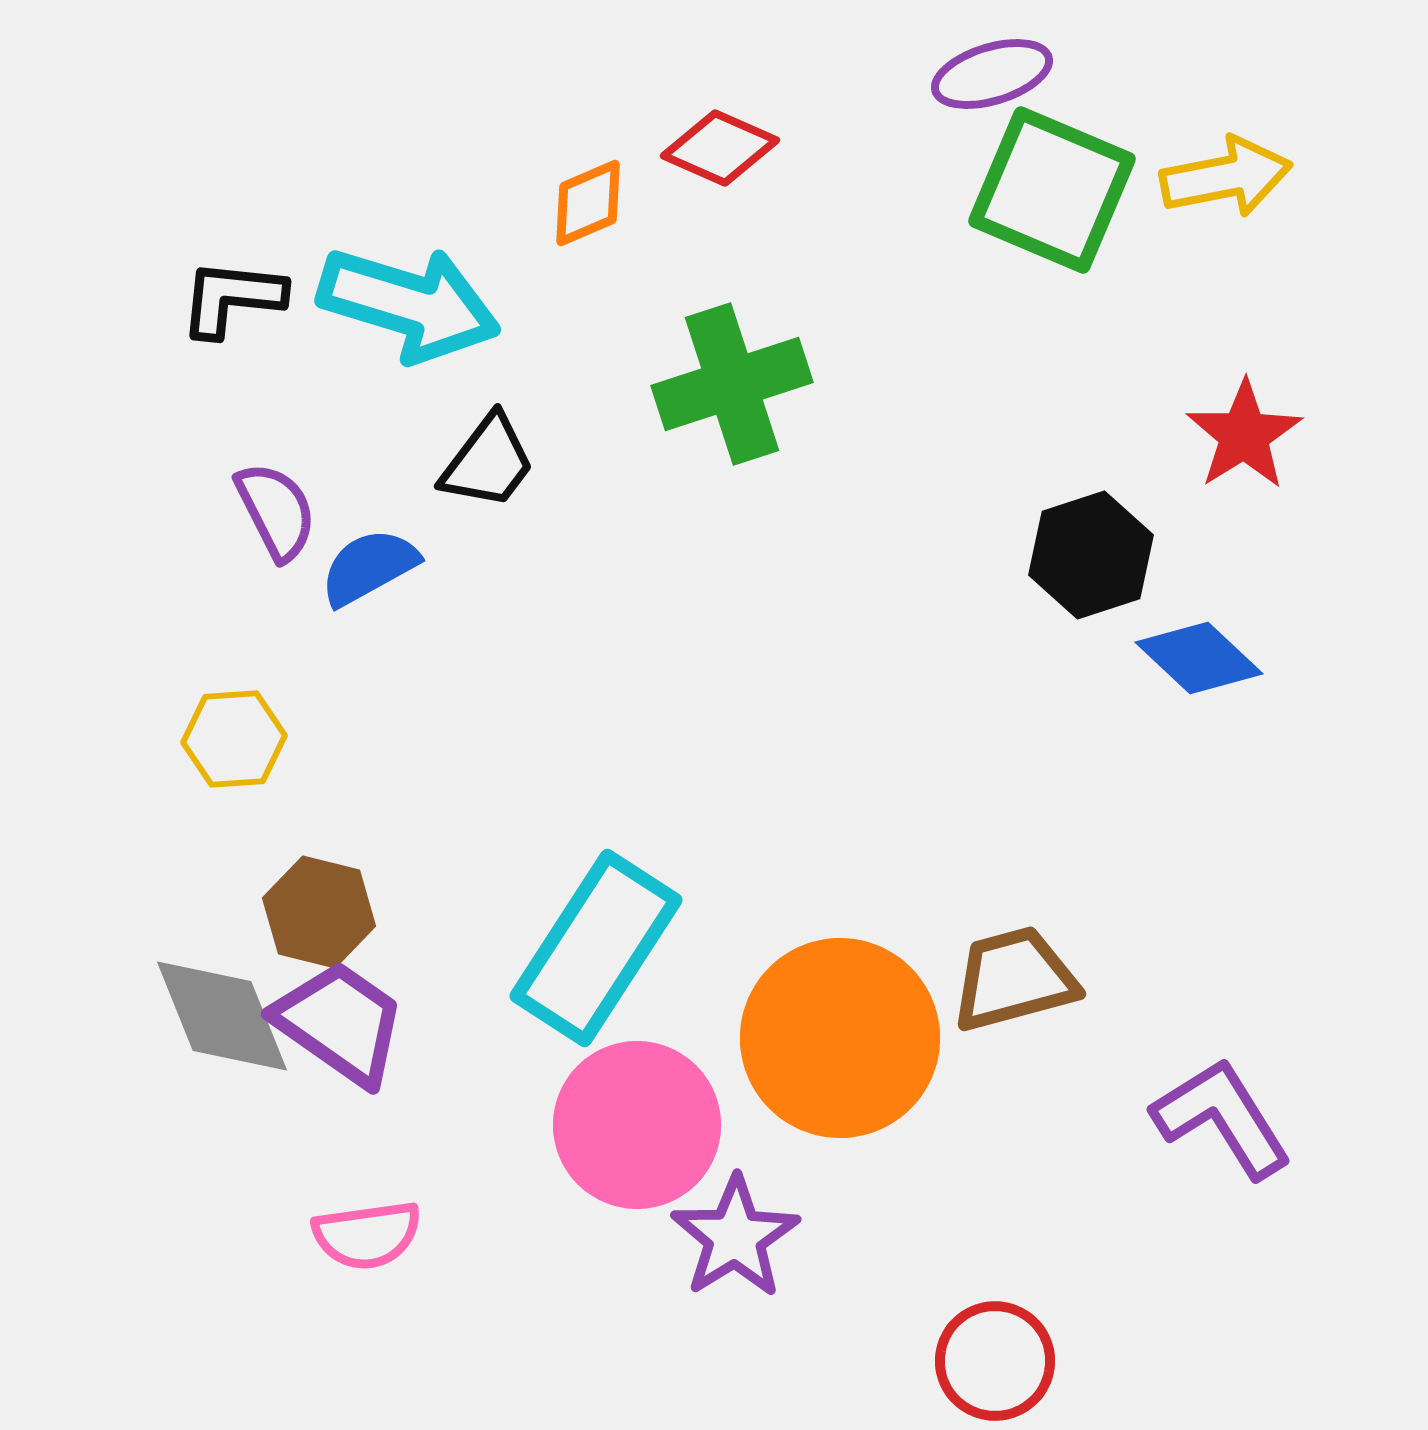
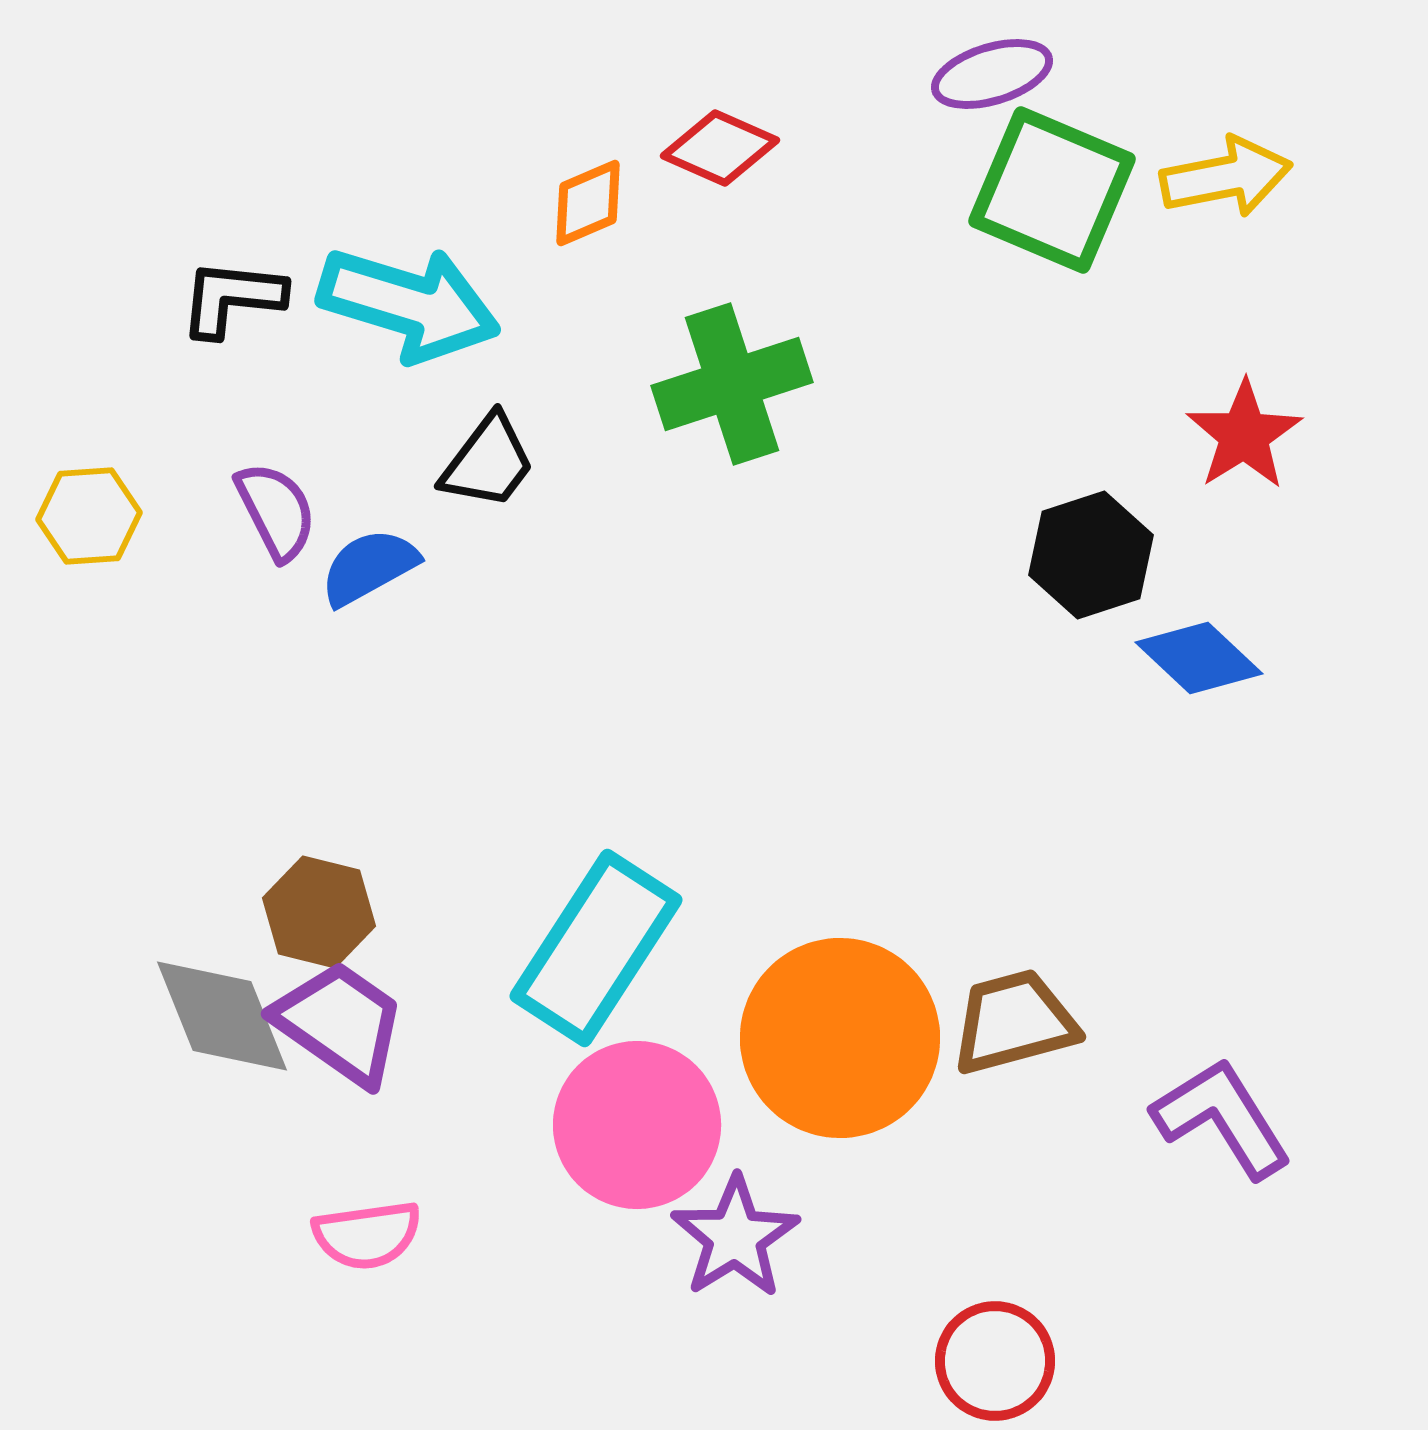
yellow hexagon: moved 145 px left, 223 px up
brown trapezoid: moved 43 px down
